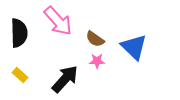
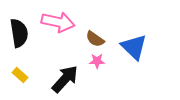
pink arrow: moved 1 px down; rotated 36 degrees counterclockwise
black semicircle: rotated 8 degrees counterclockwise
